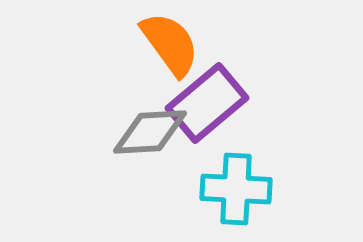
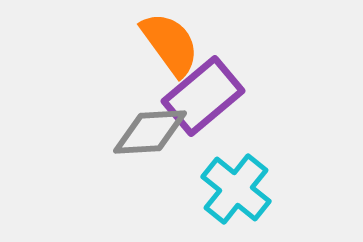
purple rectangle: moved 4 px left, 7 px up
cyan cross: rotated 36 degrees clockwise
